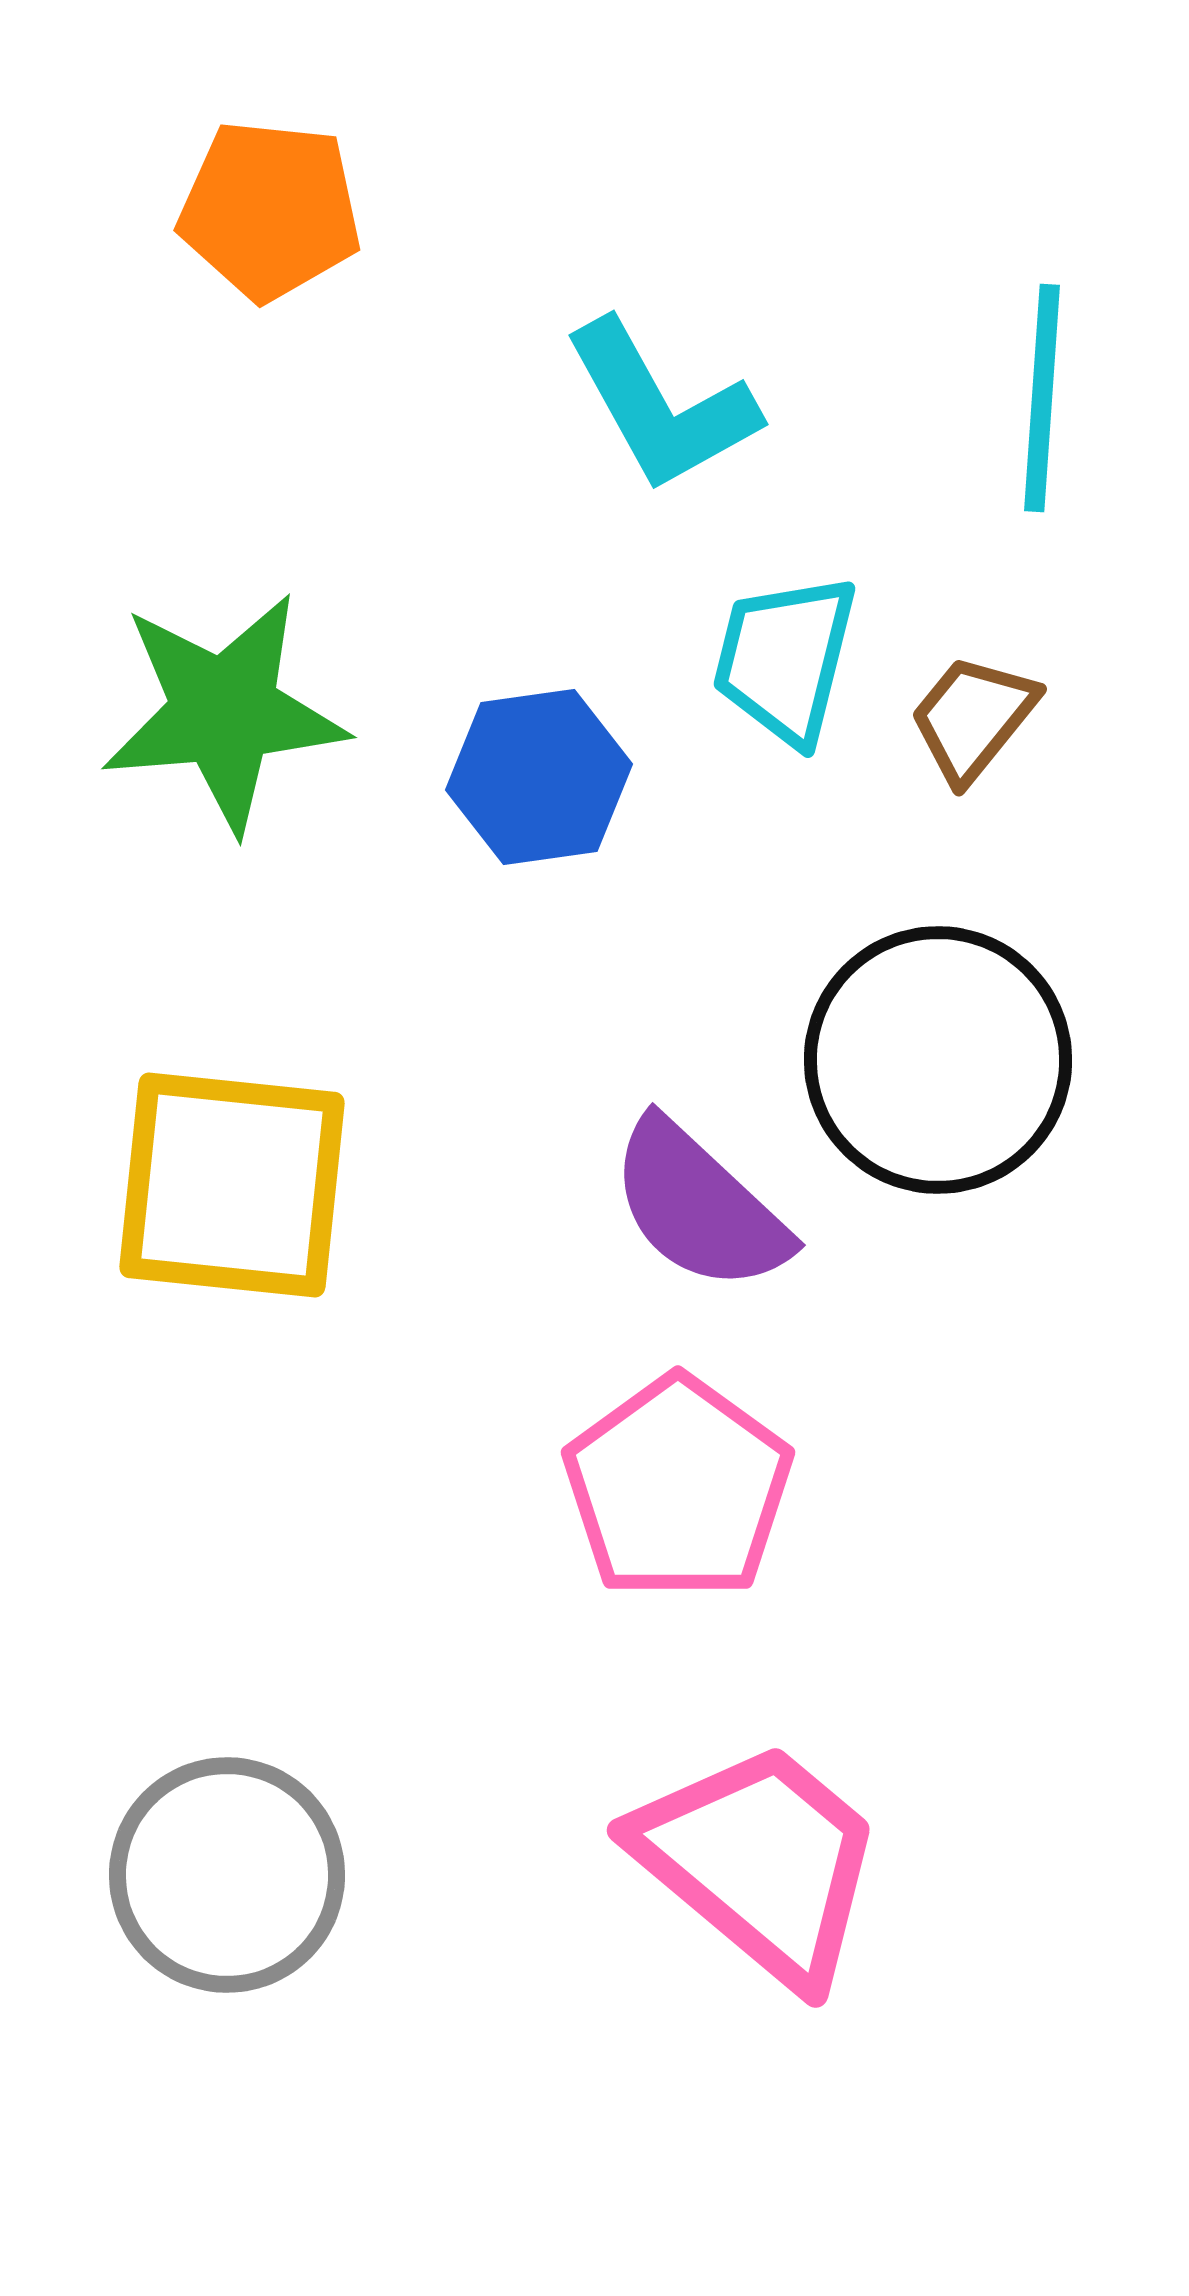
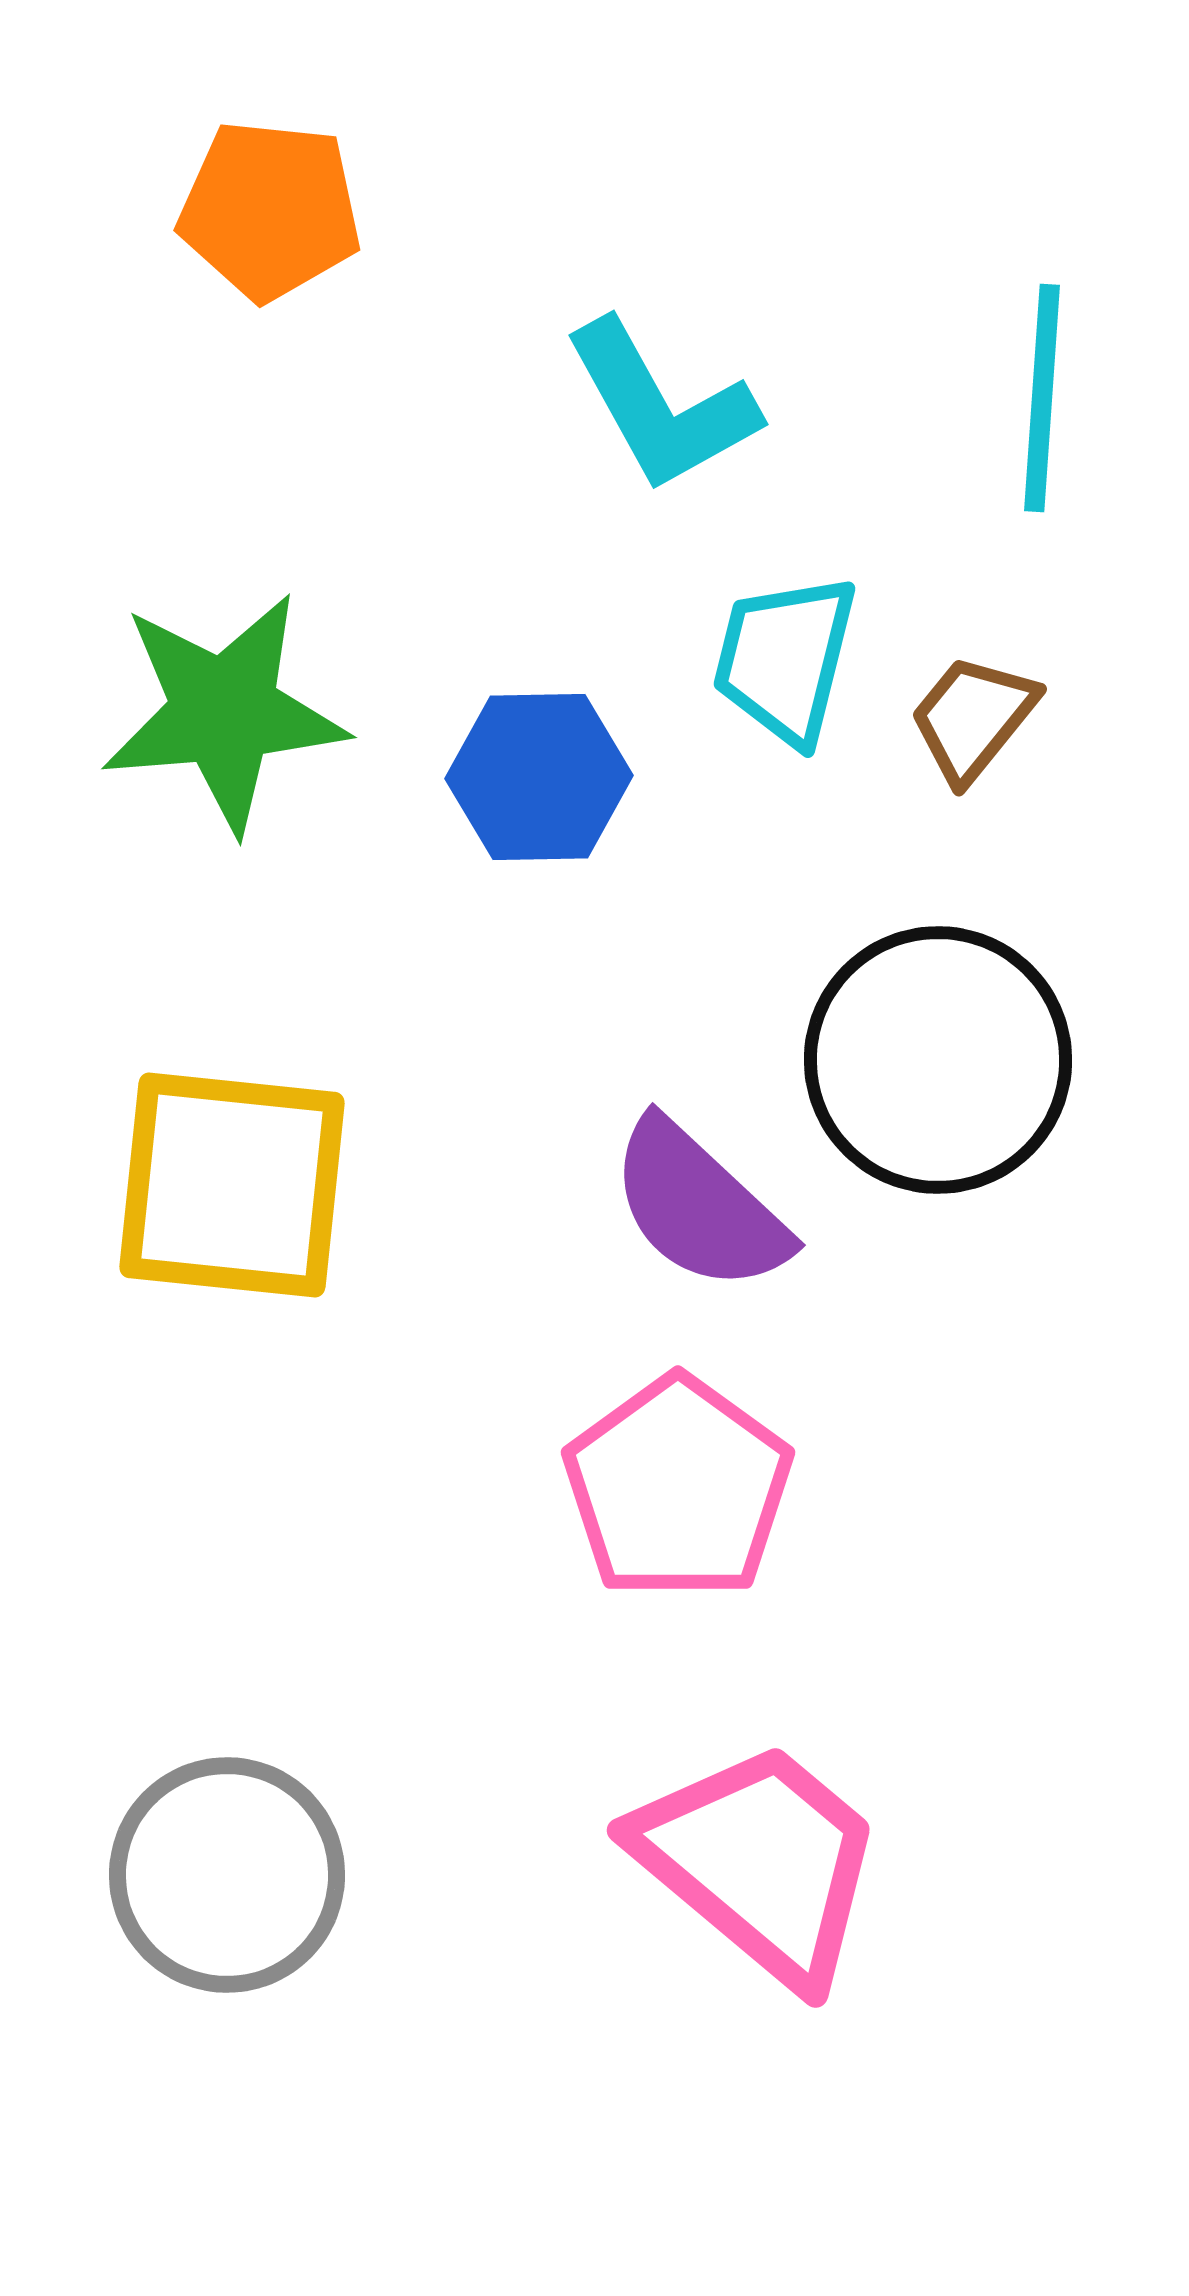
blue hexagon: rotated 7 degrees clockwise
